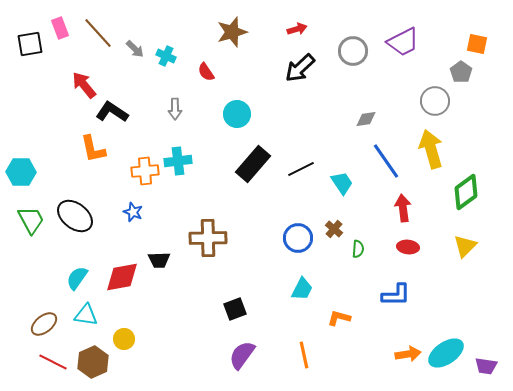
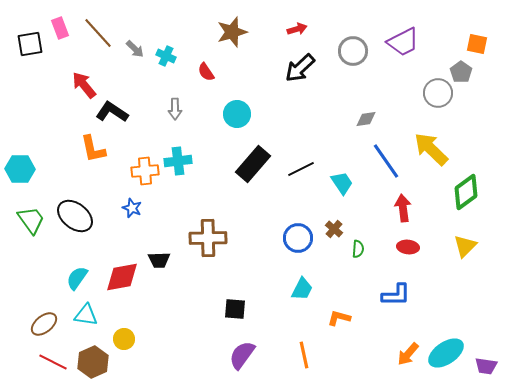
gray circle at (435, 101): moved 3 px right, 8 px up
yellow arrow at (431, 149): rotated 30 degrees counterclockwise
cyan hexagon at (21, 172): moved 1 px left, 3 px up
blue star at (133, 212): moved 1 px left, 4 px up
green trapezoid at (31, 220): rotated 8 degrees counterclockwise
black square at (235, 309): rotated 25 degrees clockwise
orange arrow at (408, 354): rotated 140 degrees clockwise
